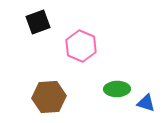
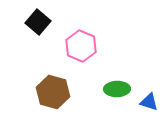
black square: rotated 30 degrees counterclockwise
brown hexagon: moved 4 px right, 5 px up; rotated 20 degrees clockwise
blue triangle: moved 3 px right, 1 px up
